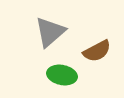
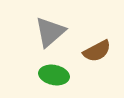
green ellipse: moved 8 px left
